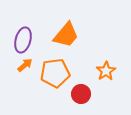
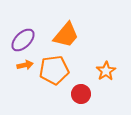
purple ellipse: rotated 30 degrees clockwise
orange arrow: rotated 28 degrees clockwise
orange pentagon: moved 1 px left, 3 px up
